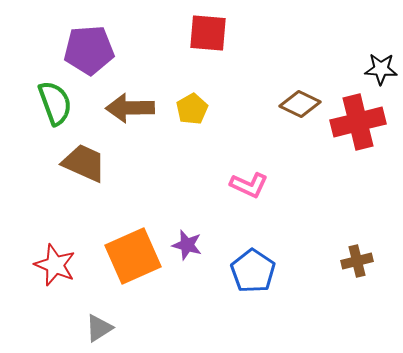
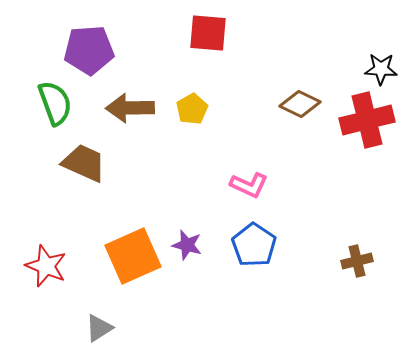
red cross: moved 9 px right, 2 px up
red star: moved 9 px left, 1 px down
blue pentagon: moved 1 px right, 26 px up
